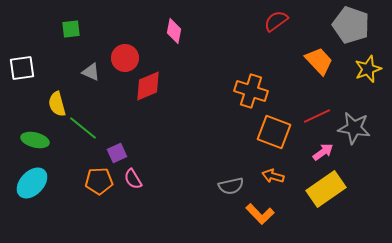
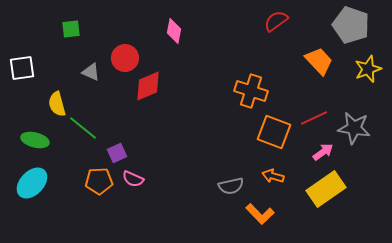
red line: moved 3 px left, 2 px down
pink semicircle: rotated 35 degrees counterclockwise
